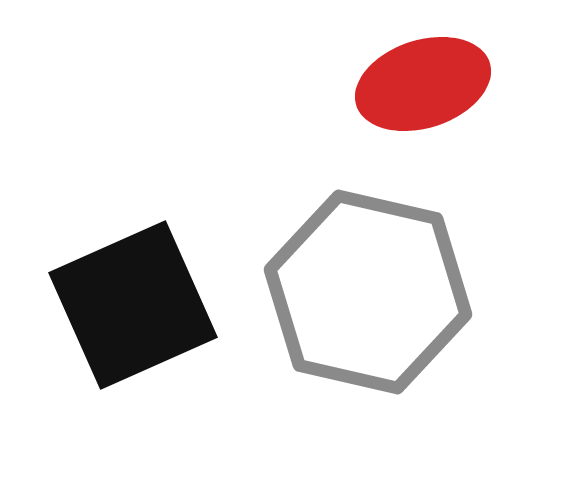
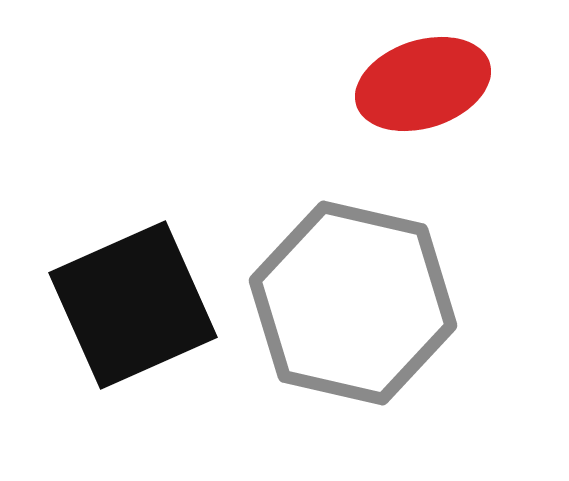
gray hexagon: moved 15 px left, 11 px down
